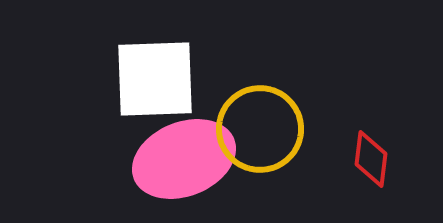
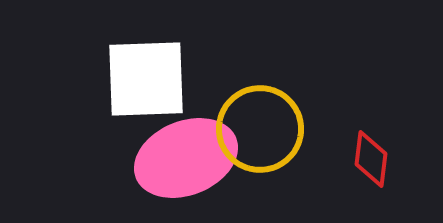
white square: moved 9 px left
pink ellipse: moved 2 px right, 1 px up
